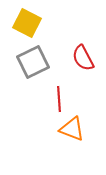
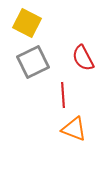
red line: moved 4 px right, 4 px up
orange triangle: moved 2 px right
